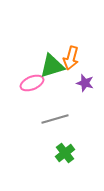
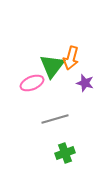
green triangle: rotated 36 degrees counterclockwise
green cross: rotated 18 degrees clockwise
